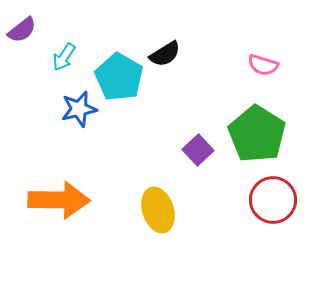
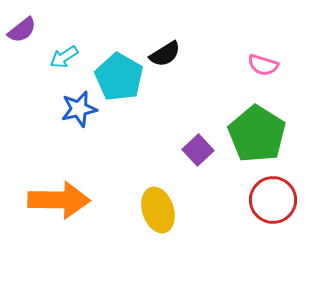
cyan arrow: rotated 24 degrees clockwise
